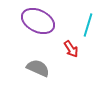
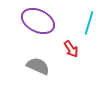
cyan line: moved 1 px right, 2 px up
gray semicircle: moved 2 px up
